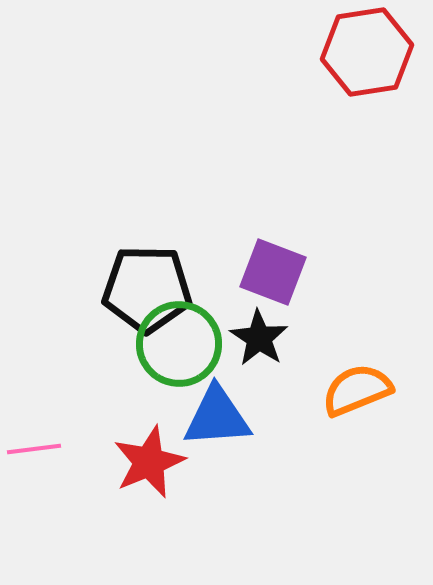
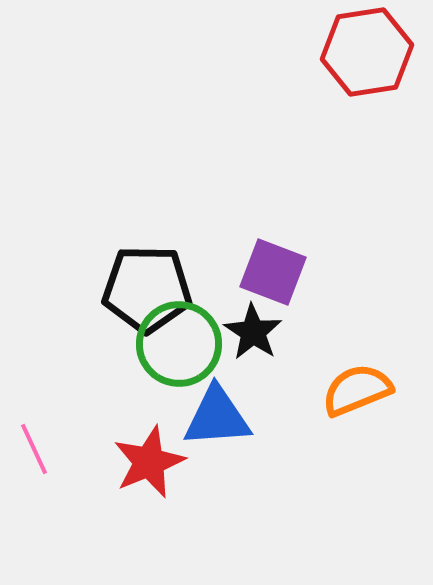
black star: moved 6 px left, 6 px up
pink line: rotated 72 degrees clockwise
